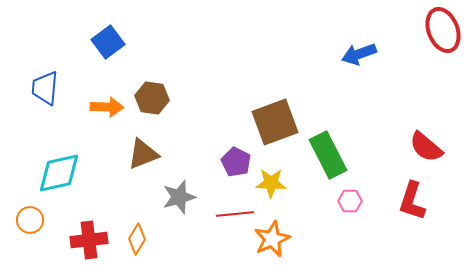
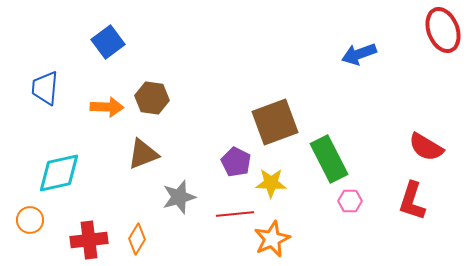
red semicircle: rotated 9 degrees counterclockwise
green rectangle: moved 1 px right, 4 px down
